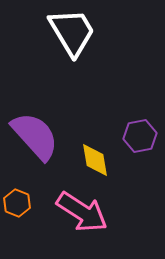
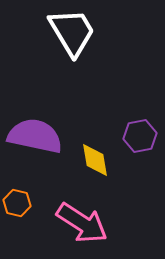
purple semicircle: rotated 36 degrees counterclockwise
orange hexagon: rotated 8 degrees counterclockwise
pink arrow: moved 11 px down
